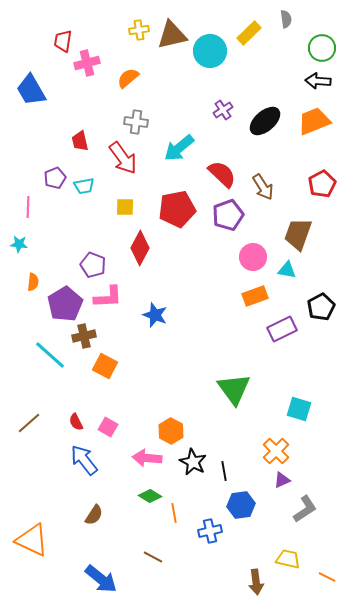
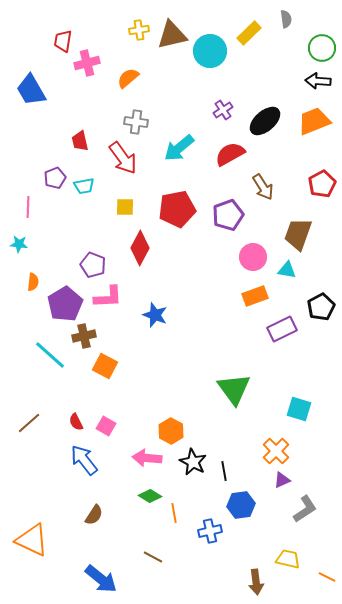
red semicircle at (222, 174): moved 8 px right, 20 px up; rotated 72 degrees counterclockwise
pink square at (108, 427): moved 2 px left, 1 px up
